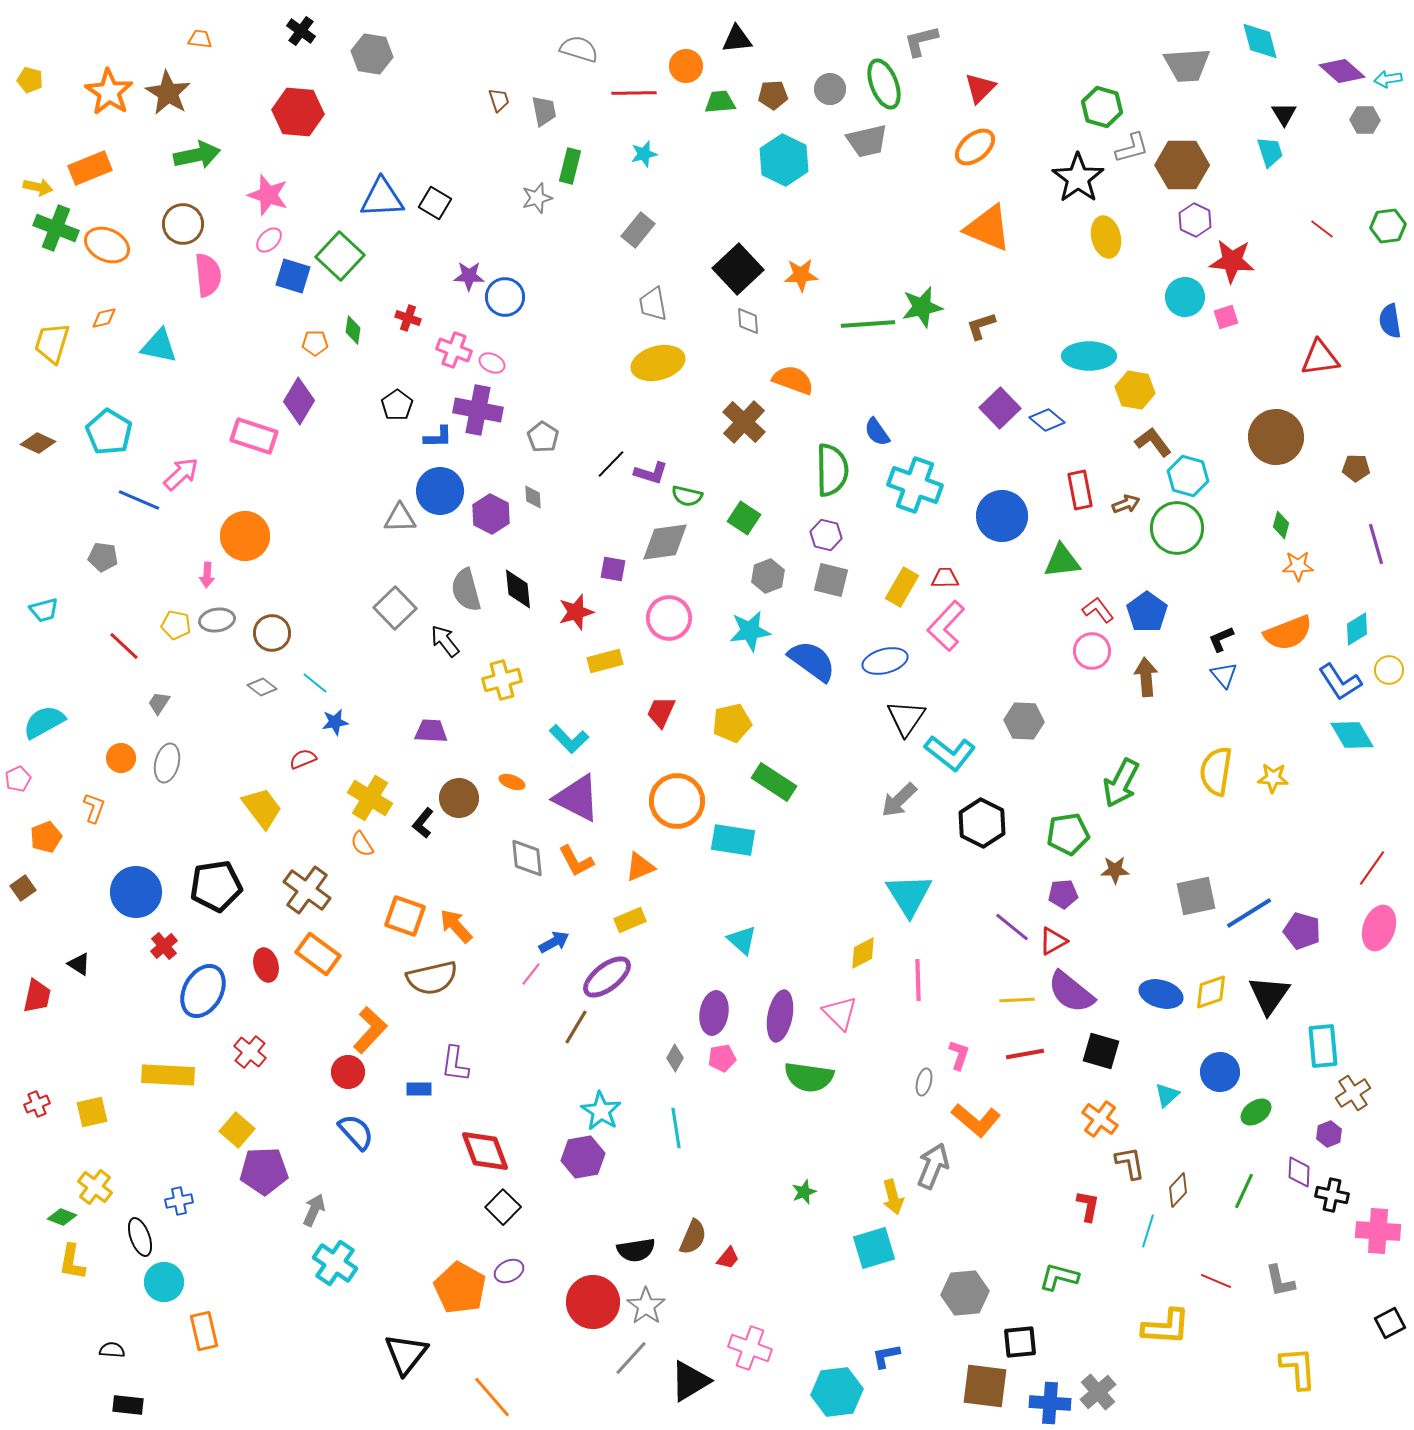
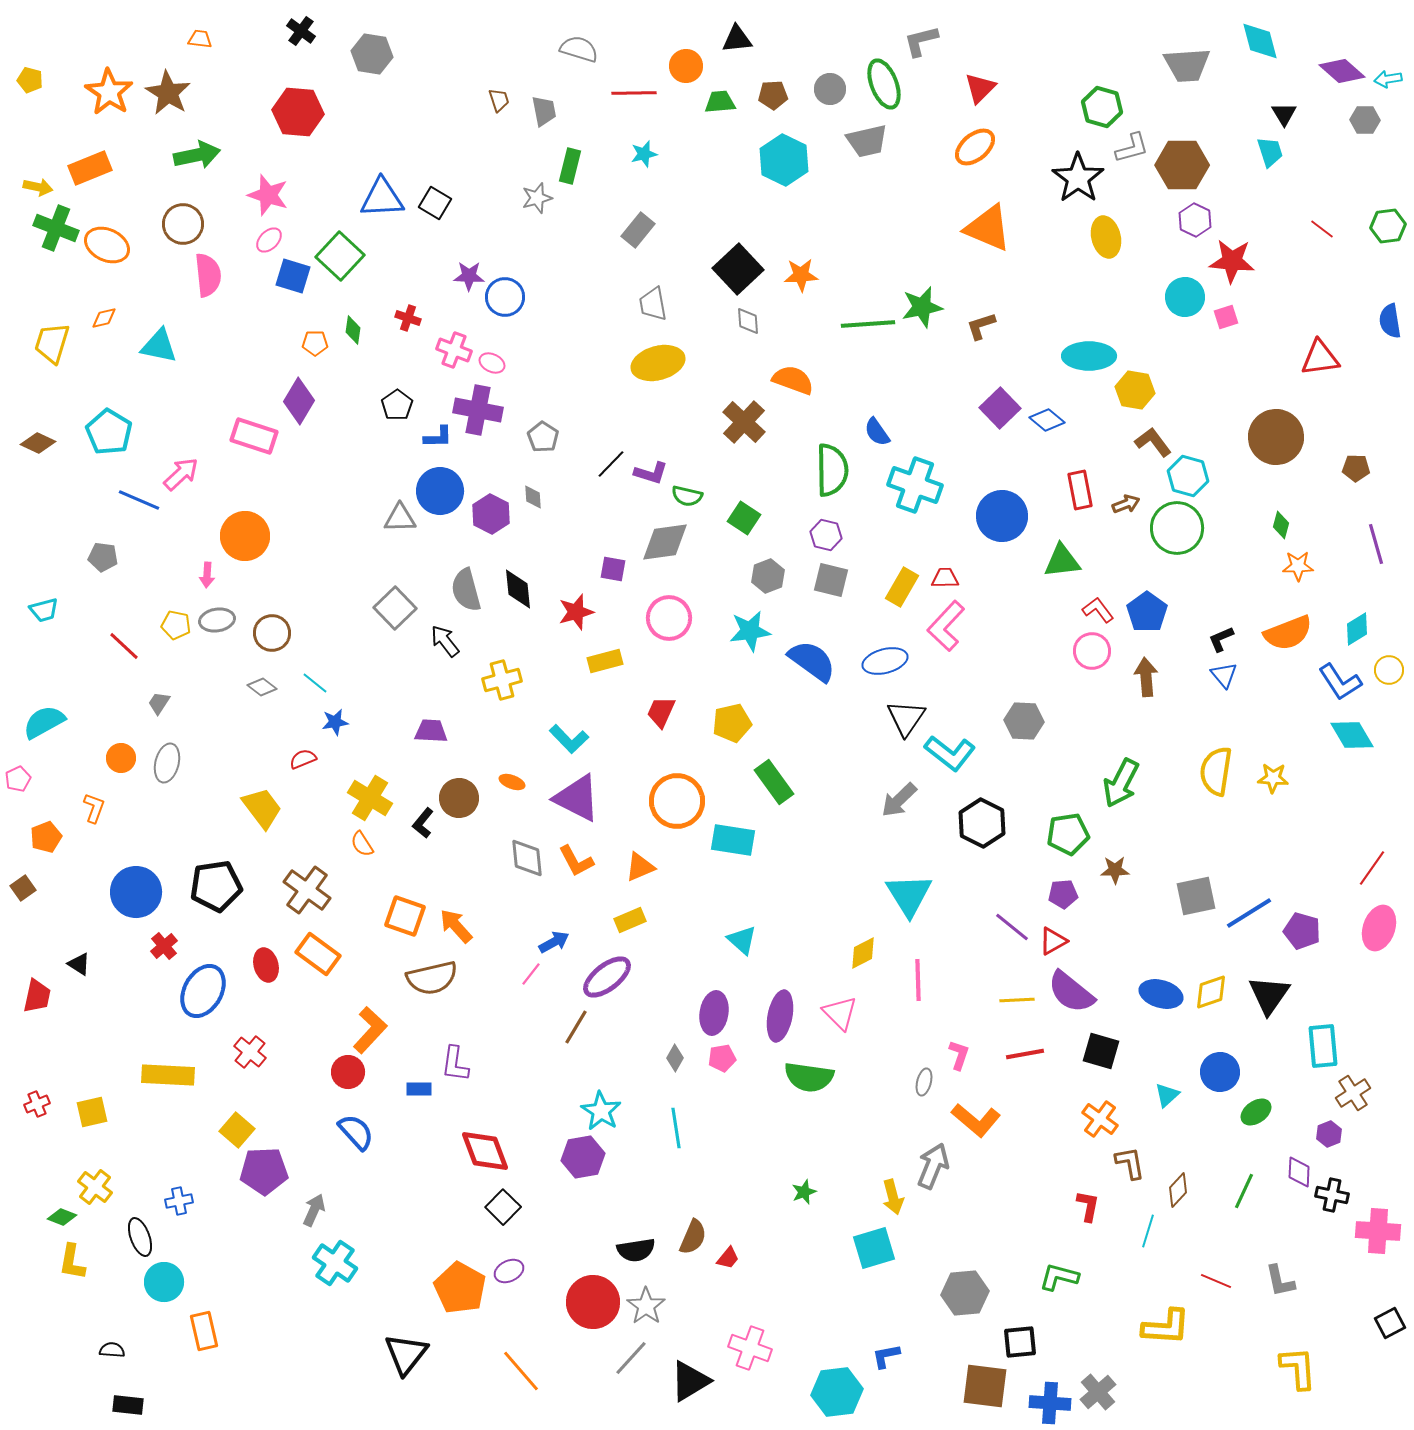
green rectangle at (774, 782): rotated 21 degrees clockwise
orange line at (492, 1397): moved 29 px right, 26 px up
